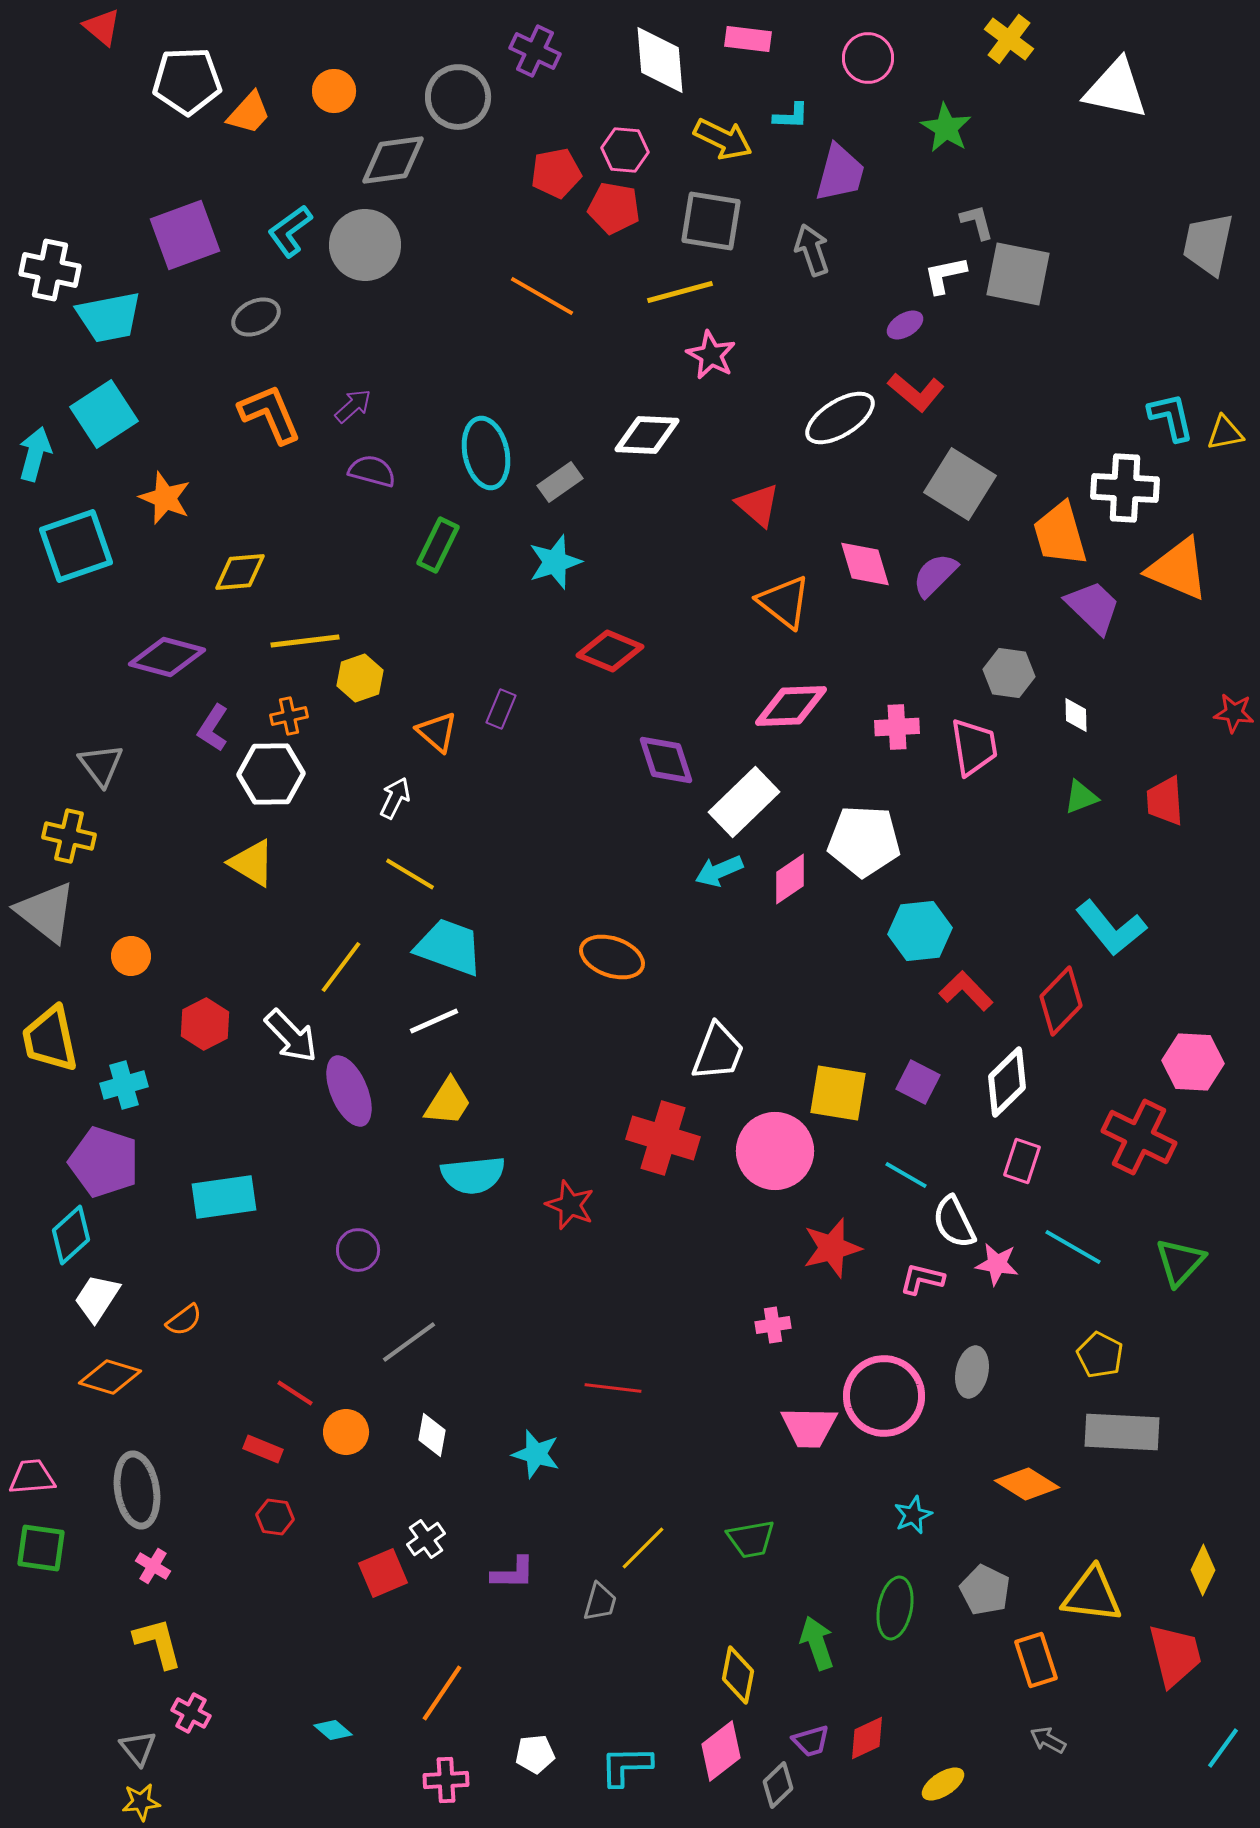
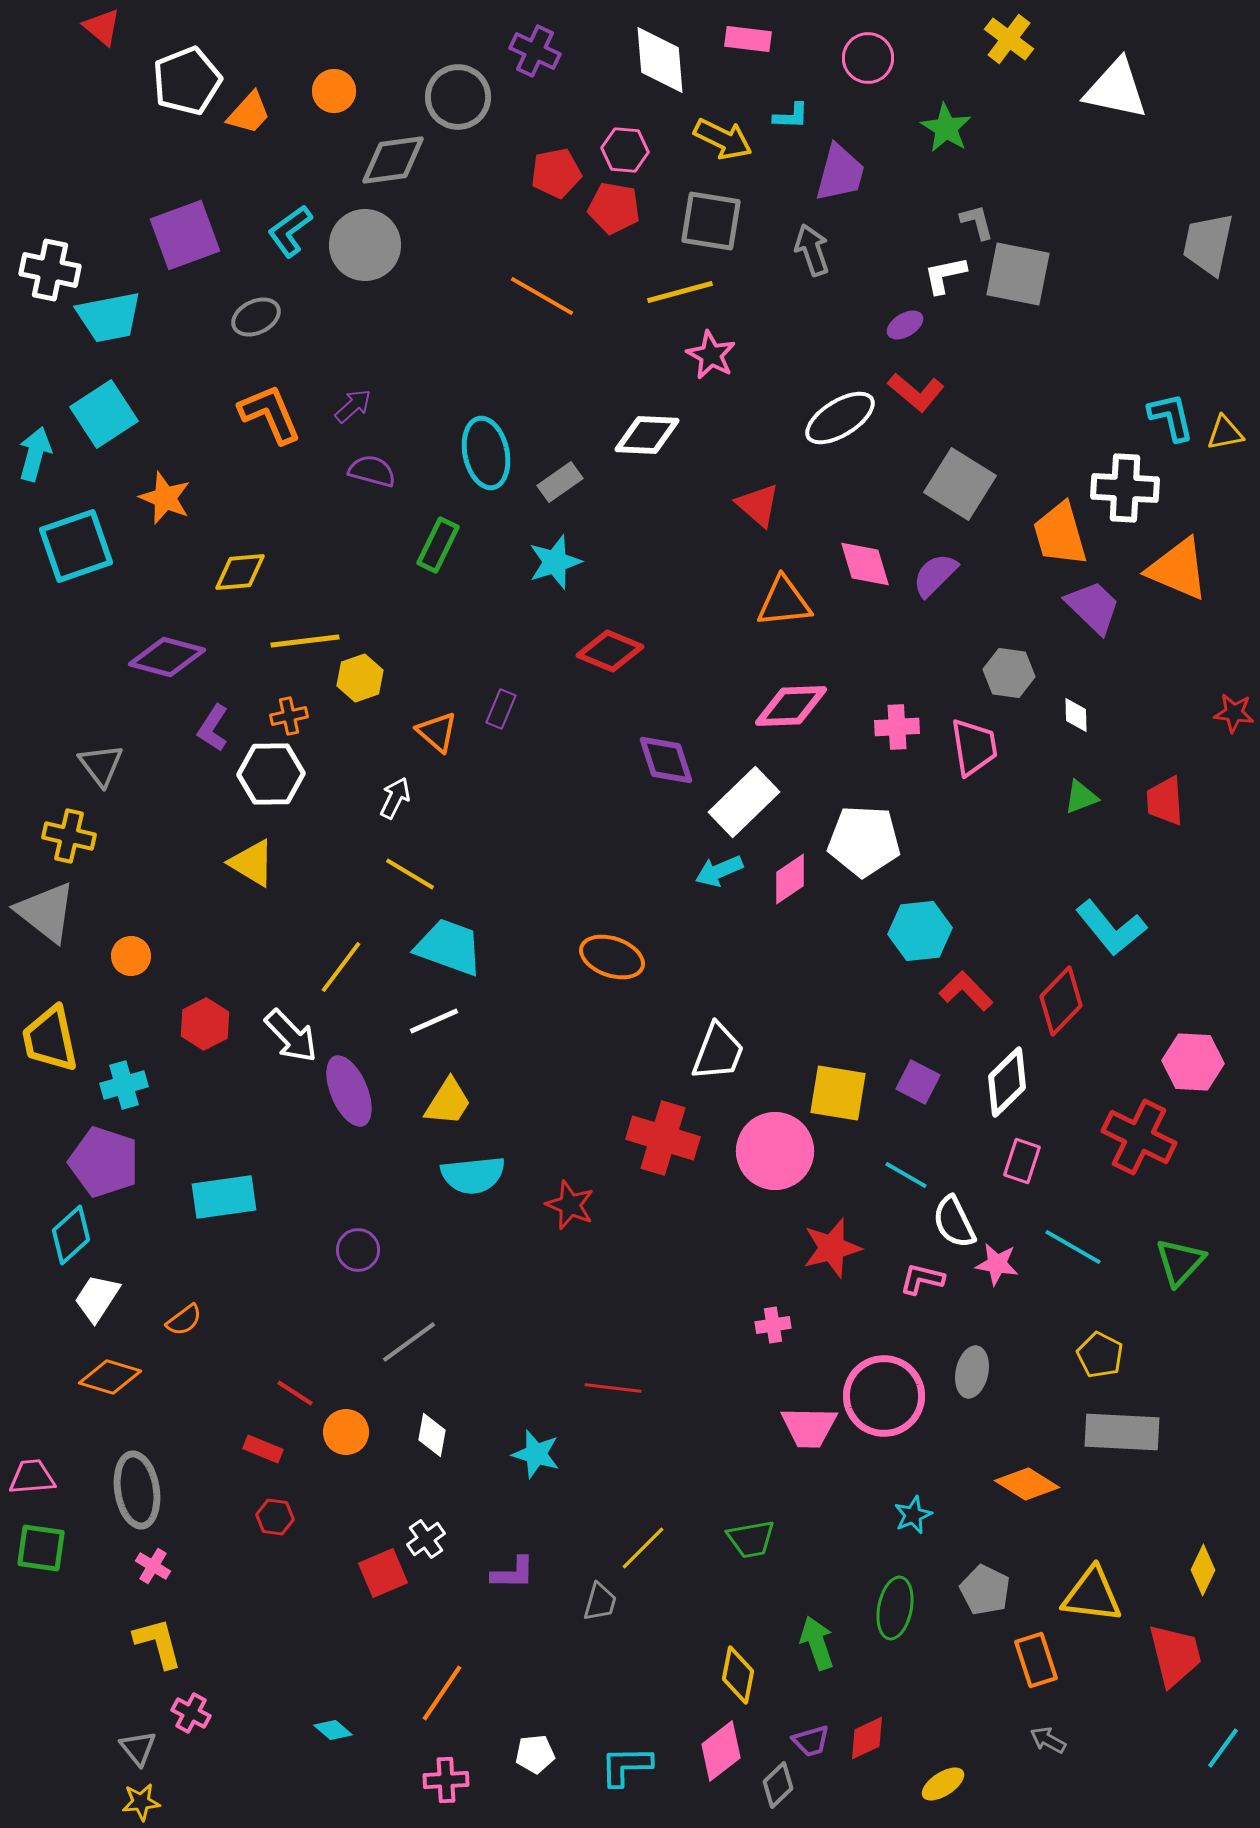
white pentagon at (187, 81): rotated 20 degrees counterclockwise
orange triangle at (784, 602): rotated 44 degrees counterclockwise
